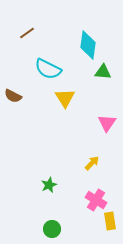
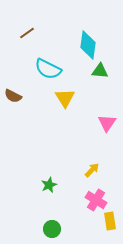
green triangle: moved 3 px left, 1 px up
yellow arrow: moved 7 px down
